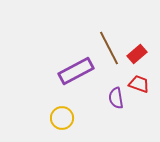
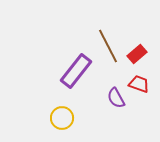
brown line: moved 1 px left, 2 px up
purple rectangle: rotated 24 degrees counterclockwise
purple semicircle: rotated 20 degrees counterclockwise
